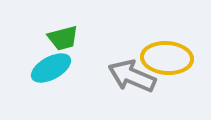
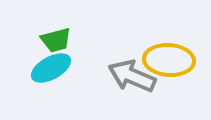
green trapezoid: moved 7 px left, 2 px down
yellow ellipse: moved 2 px right, 2 px down
